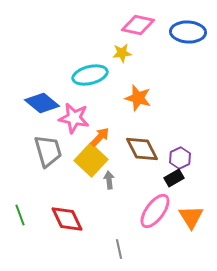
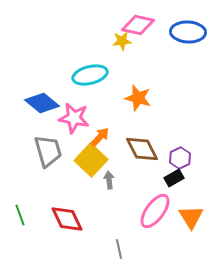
yellow star: moved 12 px up
